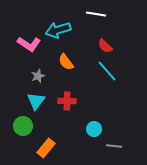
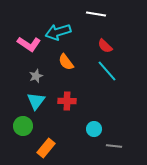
cyan arrow: moved 2 px down
gray star: moved 2 px left
